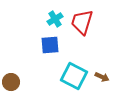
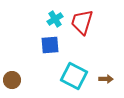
brown arrow: moved 4 px right, 2 px down; rotated 24 degrees counterclockwise
brown circle: moved 1 px right, 2 px up
